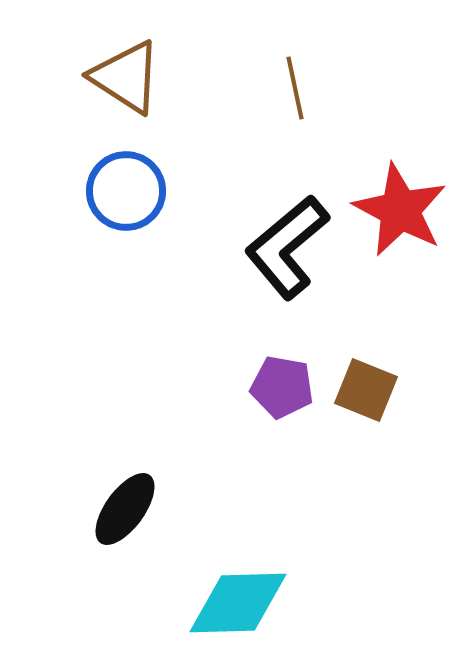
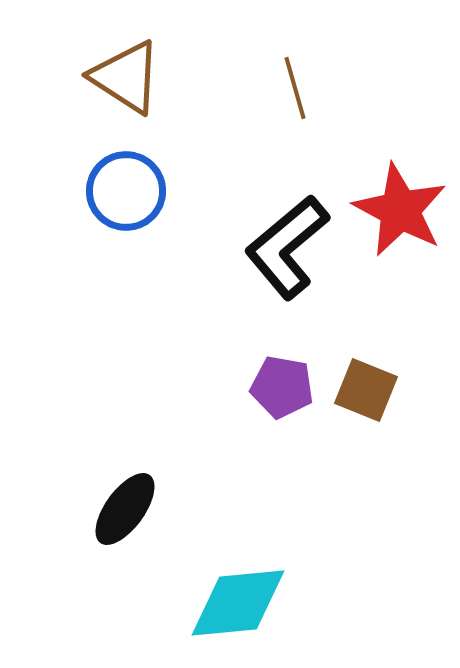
brown line: rotated 4 degrees counterclockwise
cyan diamond: rotated 4 degrees counterclockwise
